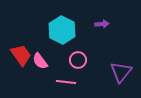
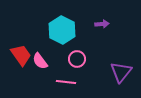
pink circle: moved 1 px left, 1 px up
